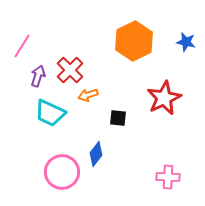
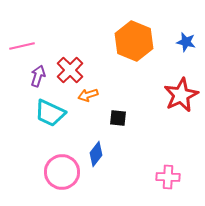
orange hexagon: rotated 12 degrees counterclockwise
pink line: rotated 45 degrees clockwise
red star: moved 17 px right, 3 px up
